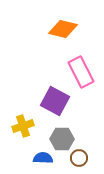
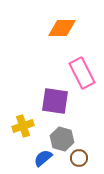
orange diamond: moved 1 px left, 1 px up; rotated 12 degrees counterclockwise
pink rectangle: moved 1 px right, 1 px down
purple square: rotated 20 degrees counterclockwise
gray hexagon: rotated 15 degrees clockwise
blue semicircle: rotated 42 degrees counterclockwise
